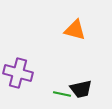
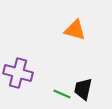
black trapezoid: moved 2 px right; rotated 115 degrees clockwise
green line: rotated 12 degrees clockwise
